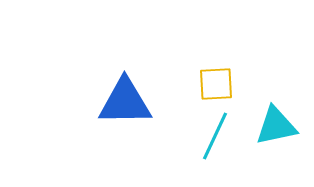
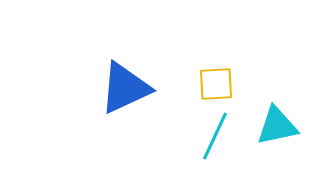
blue triangle: moved 14 px up; rotated 24 degrees counterclockwise
cyan triangle: moved 1 px right
